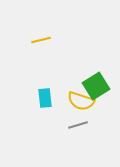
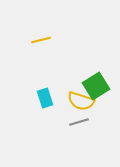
cyan rectangle: rotated 12 degrees counterclockwise
gray line: moved 1 px right, 3 px up
